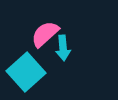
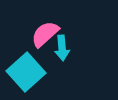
cyan arrow: moved 1 px left
